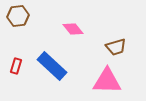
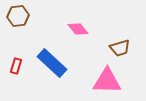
pink diamond: moved 5 px right
brown trapezoid: moved 4 px right, 1 px down
blue rectangle: moved 3 px up
